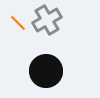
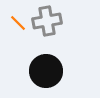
gray cross: moved 1 px down; rotated 20 degrees clockwise
